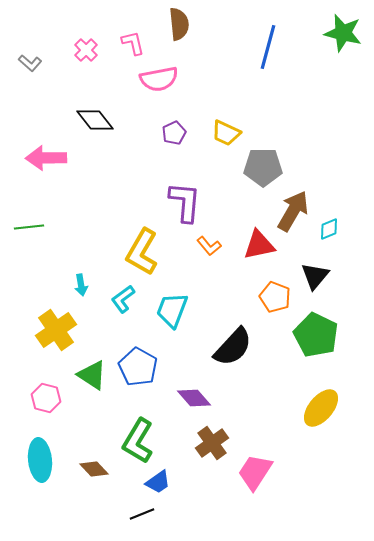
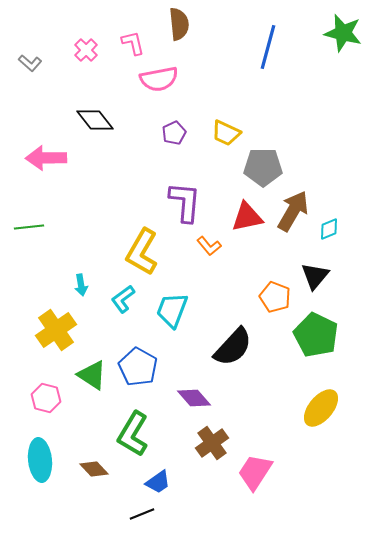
red triangle: moved 12 px left, 28 px up
green L-shape: moved 5 px left, 7 px up
